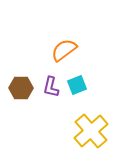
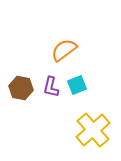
brown hexagon: rotated 10 degrees clockwise
yellow cross: moved 2 px right, 1 px up
